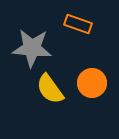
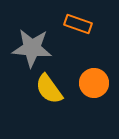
orange circle: moved 2 px right
yellow semicircle: moved 1 px left
